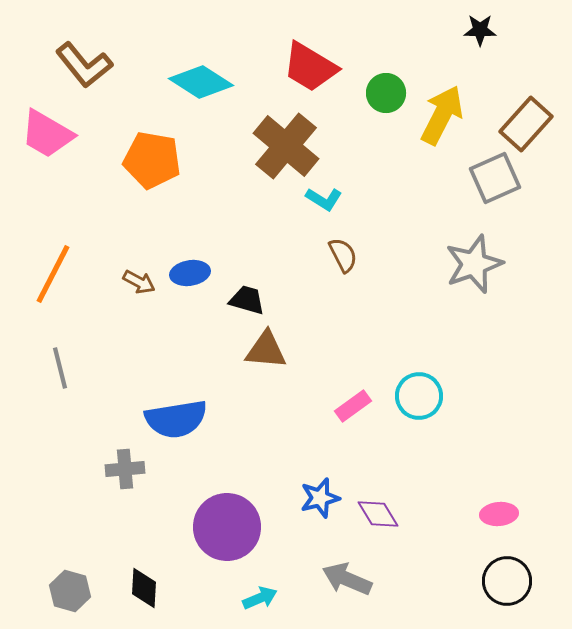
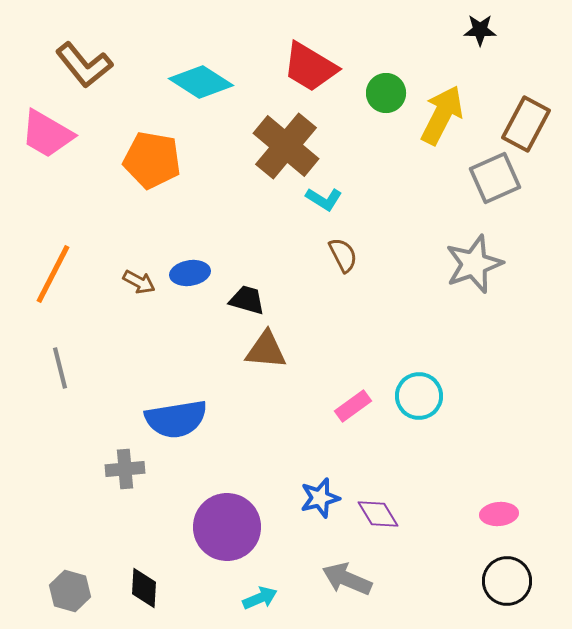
brown rectangle: rotated 14 degrees counterclockwise
